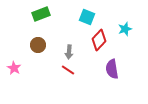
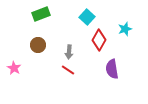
cyan square: rotated 21 degrees clockwise
red diamond: rotated 15 degrees counterclockwise
